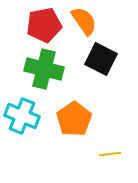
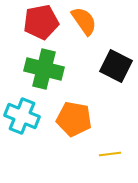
red pentagon: moved 3 px left, 3 px up
black square: moved 15 px right, 7 px down
orange pentagon: rotated 28 degrees counterclockwise
